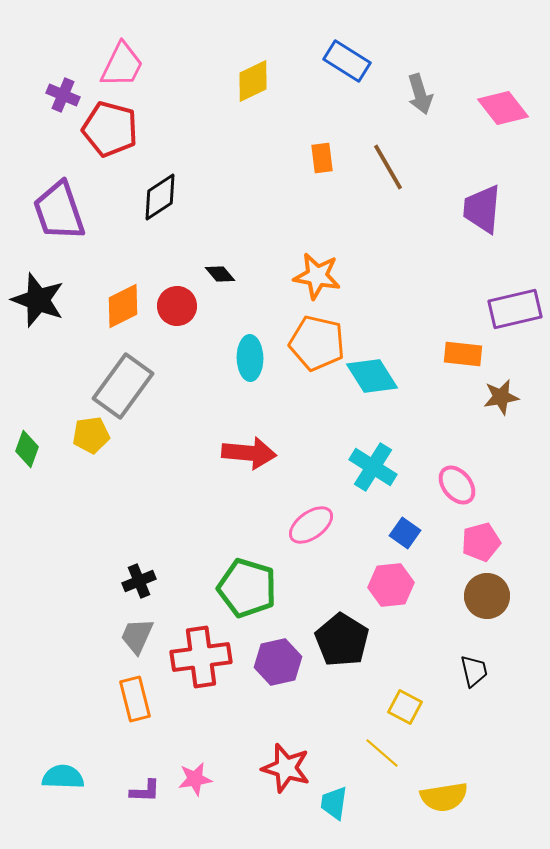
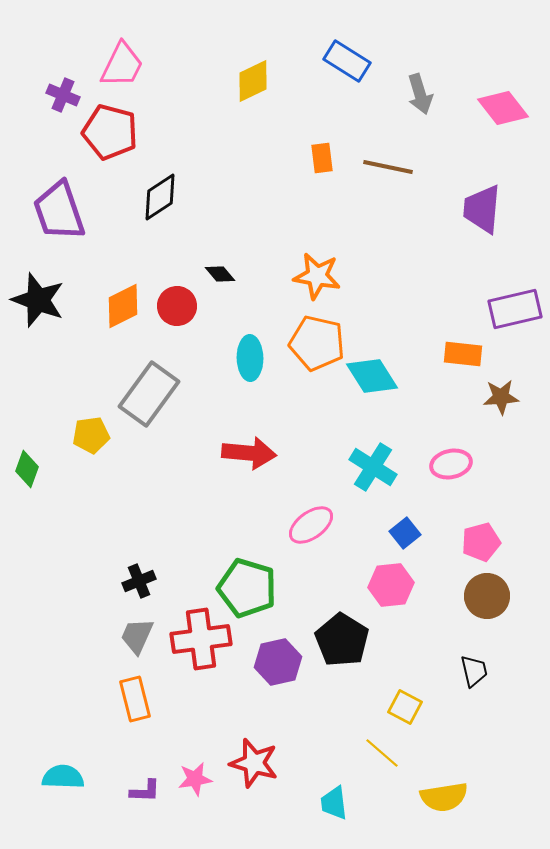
red pentagon at (110, 129): moved 3 px down
brown line at (388, 167): rotated 48 degrees counterclockwise
gray rectangle at (123, 386): moved 26 px right, 8 px down
brown star at (501, 397): rotated 6 degrees clockwise
green diamond at (27, 449): moved 20 px down
pink ellipse at (457, 485): moved 6 px left, 21 px up; rotated 63 degrees counterclockwise
blue square at (405, 533): rotated 16 degrees clockwise
red cross at (201, 657): moved 18 px up
red star at (286, 768): moved 32 px left, 5 px up
cyan trapezoid at (334, 803): rotated 15 degrees counterclockwise
